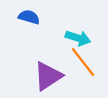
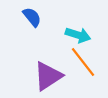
blue semicircle: moved 3 px right; rotated 35 degrees clockwise
cyan arrow: moved 3 px up
